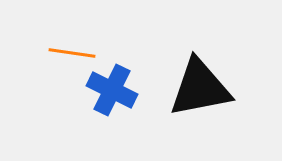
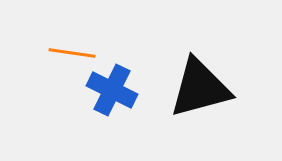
black triangle: rotated 4 degrees counterclockwise
